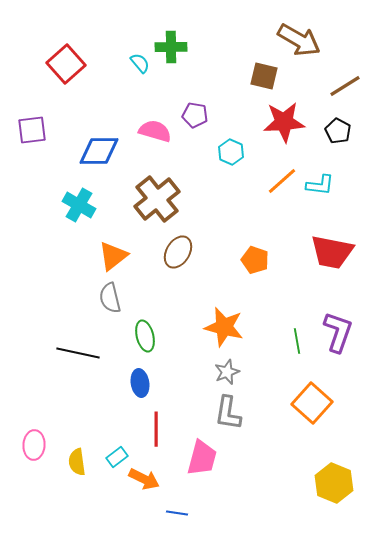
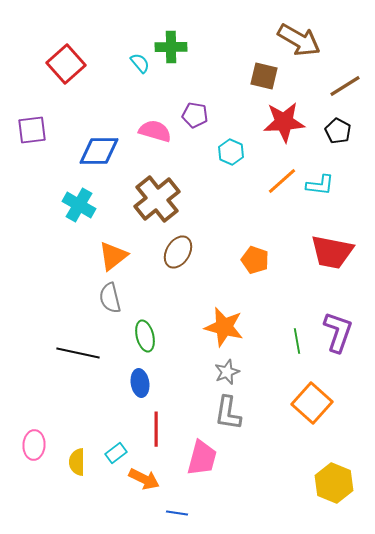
cyan rectangle: moved 1 px left, 4 px up
yellow semicircle: rotated 8 degrees clockwise
